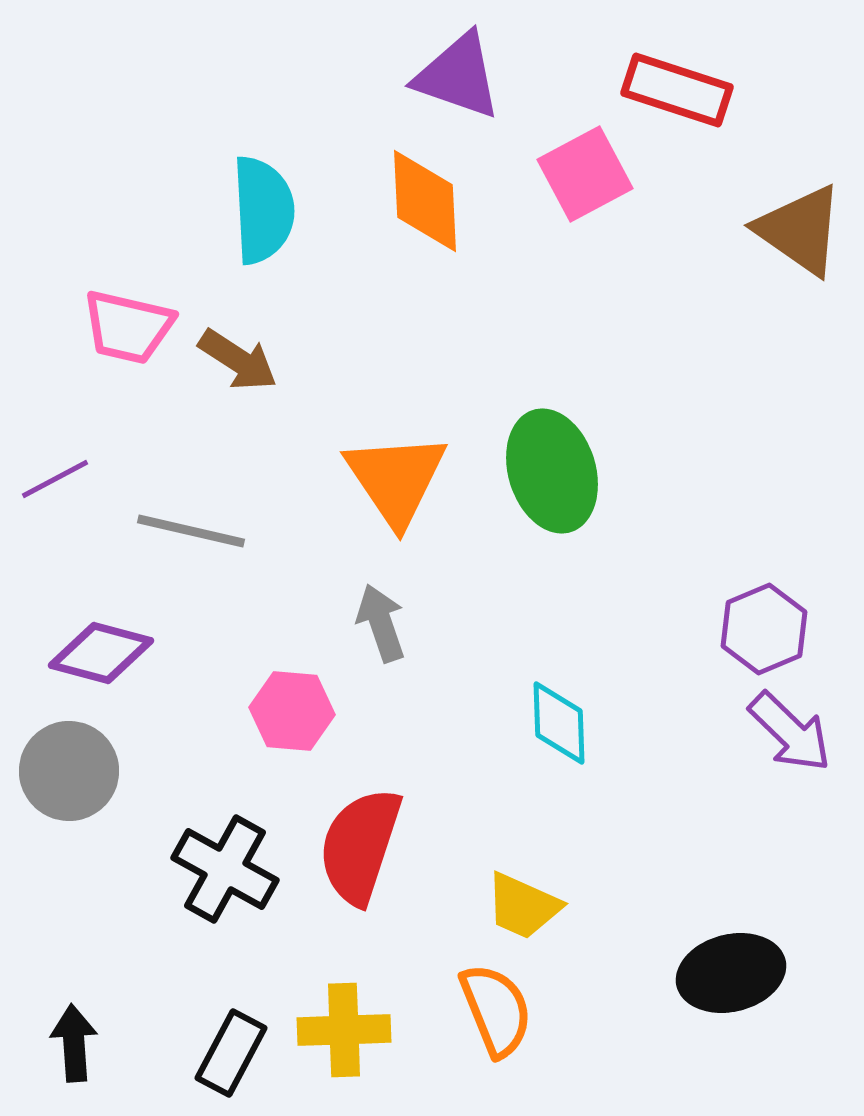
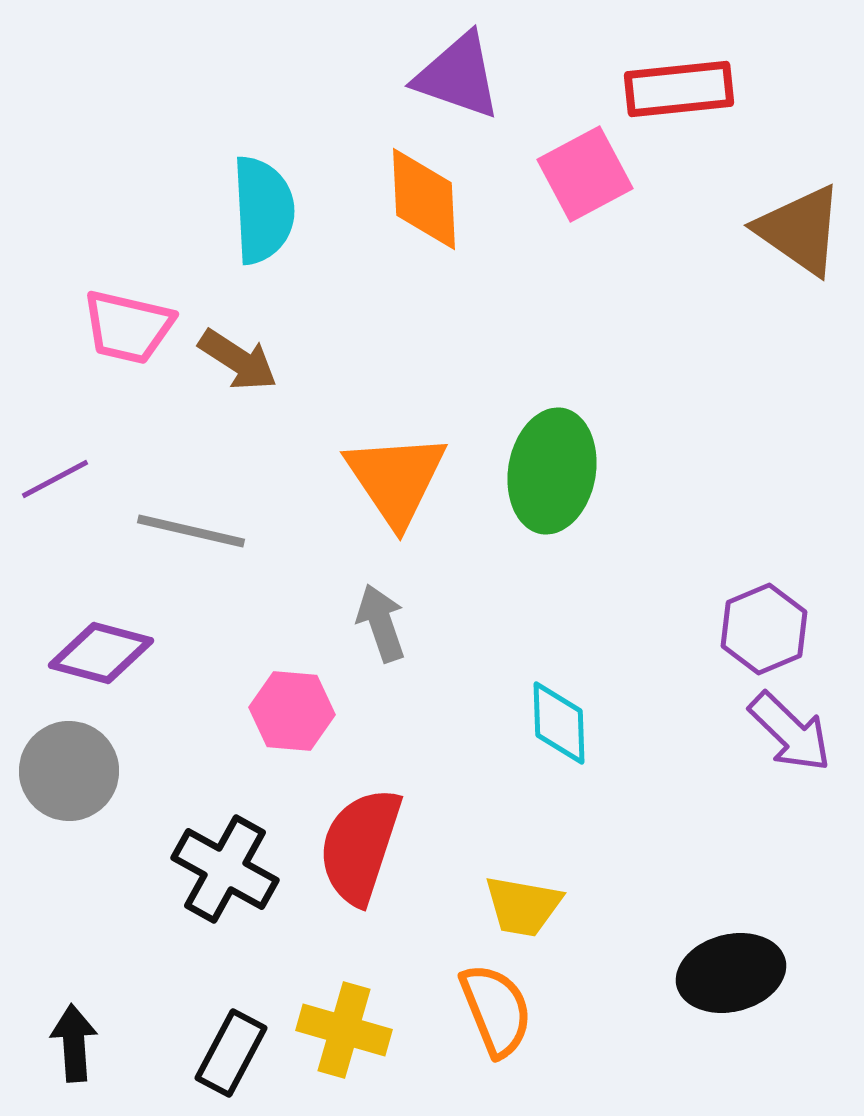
red rectangle: moved 2 px right, 1 px up; rotated 24 degrees counterclockwise
orange diamond: moved 1 px left, 2 px up
green ellipse: rotated 27 degrees clockwise
yellow trapezoid: rotated 14 degrees counterclockwise
yellow cross: rotated 18 degrees clockwise
